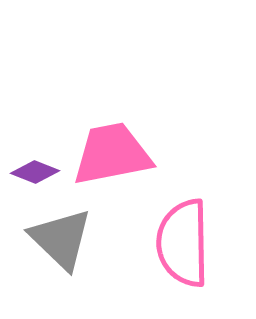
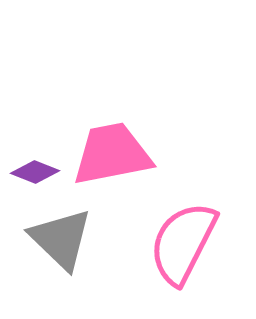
pink semicircle: rotated 28 degrees clockwise
